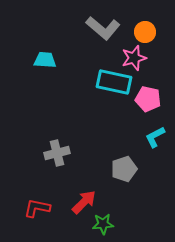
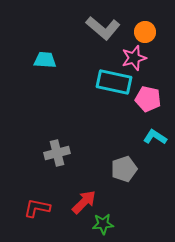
cyan L-shape: rotated 60 degrees clockwise
